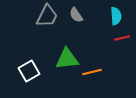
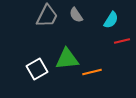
cyan semicircle: moved 5 px left, 4 px down; rotated 36 degrees clockwise
red line: moved 3 px down
white square: moved 8 px right, 2 px up
